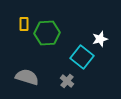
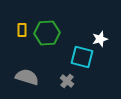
yellow rectangle: moved 2 px left, 6 px down
cyan square: rotated 25 degrees counterclockwise
